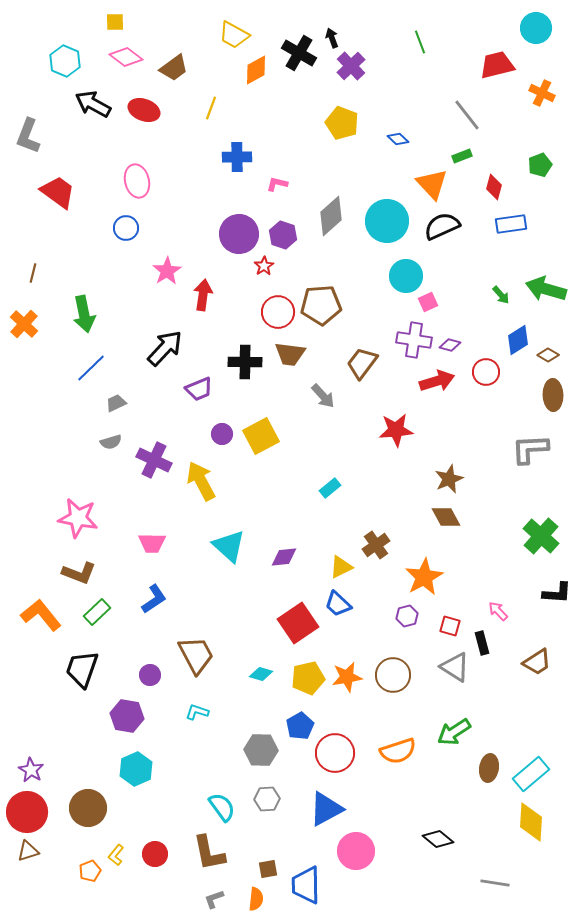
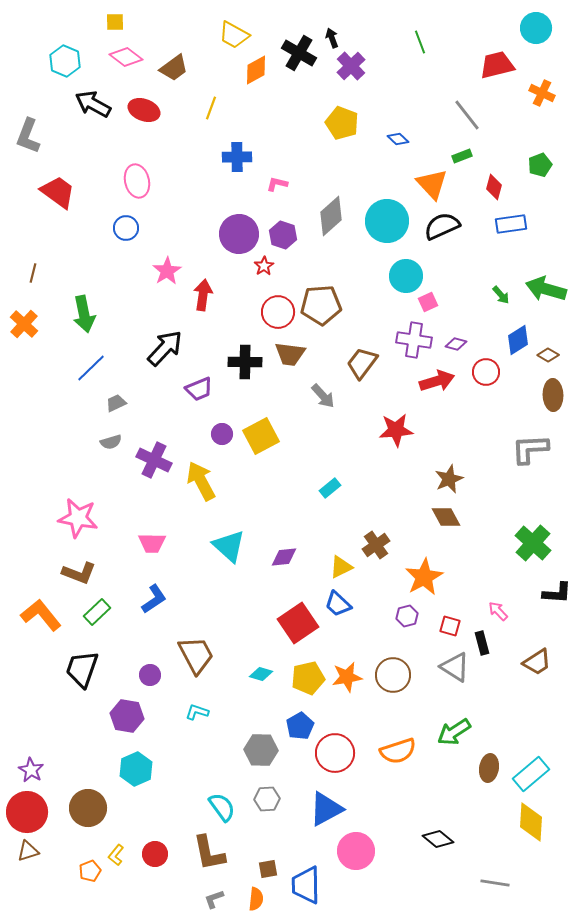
purple diamond at (450, 345): moved 6 px right, 1 px up
green cross at (541, 536): moved 8 px left, 7 px down
